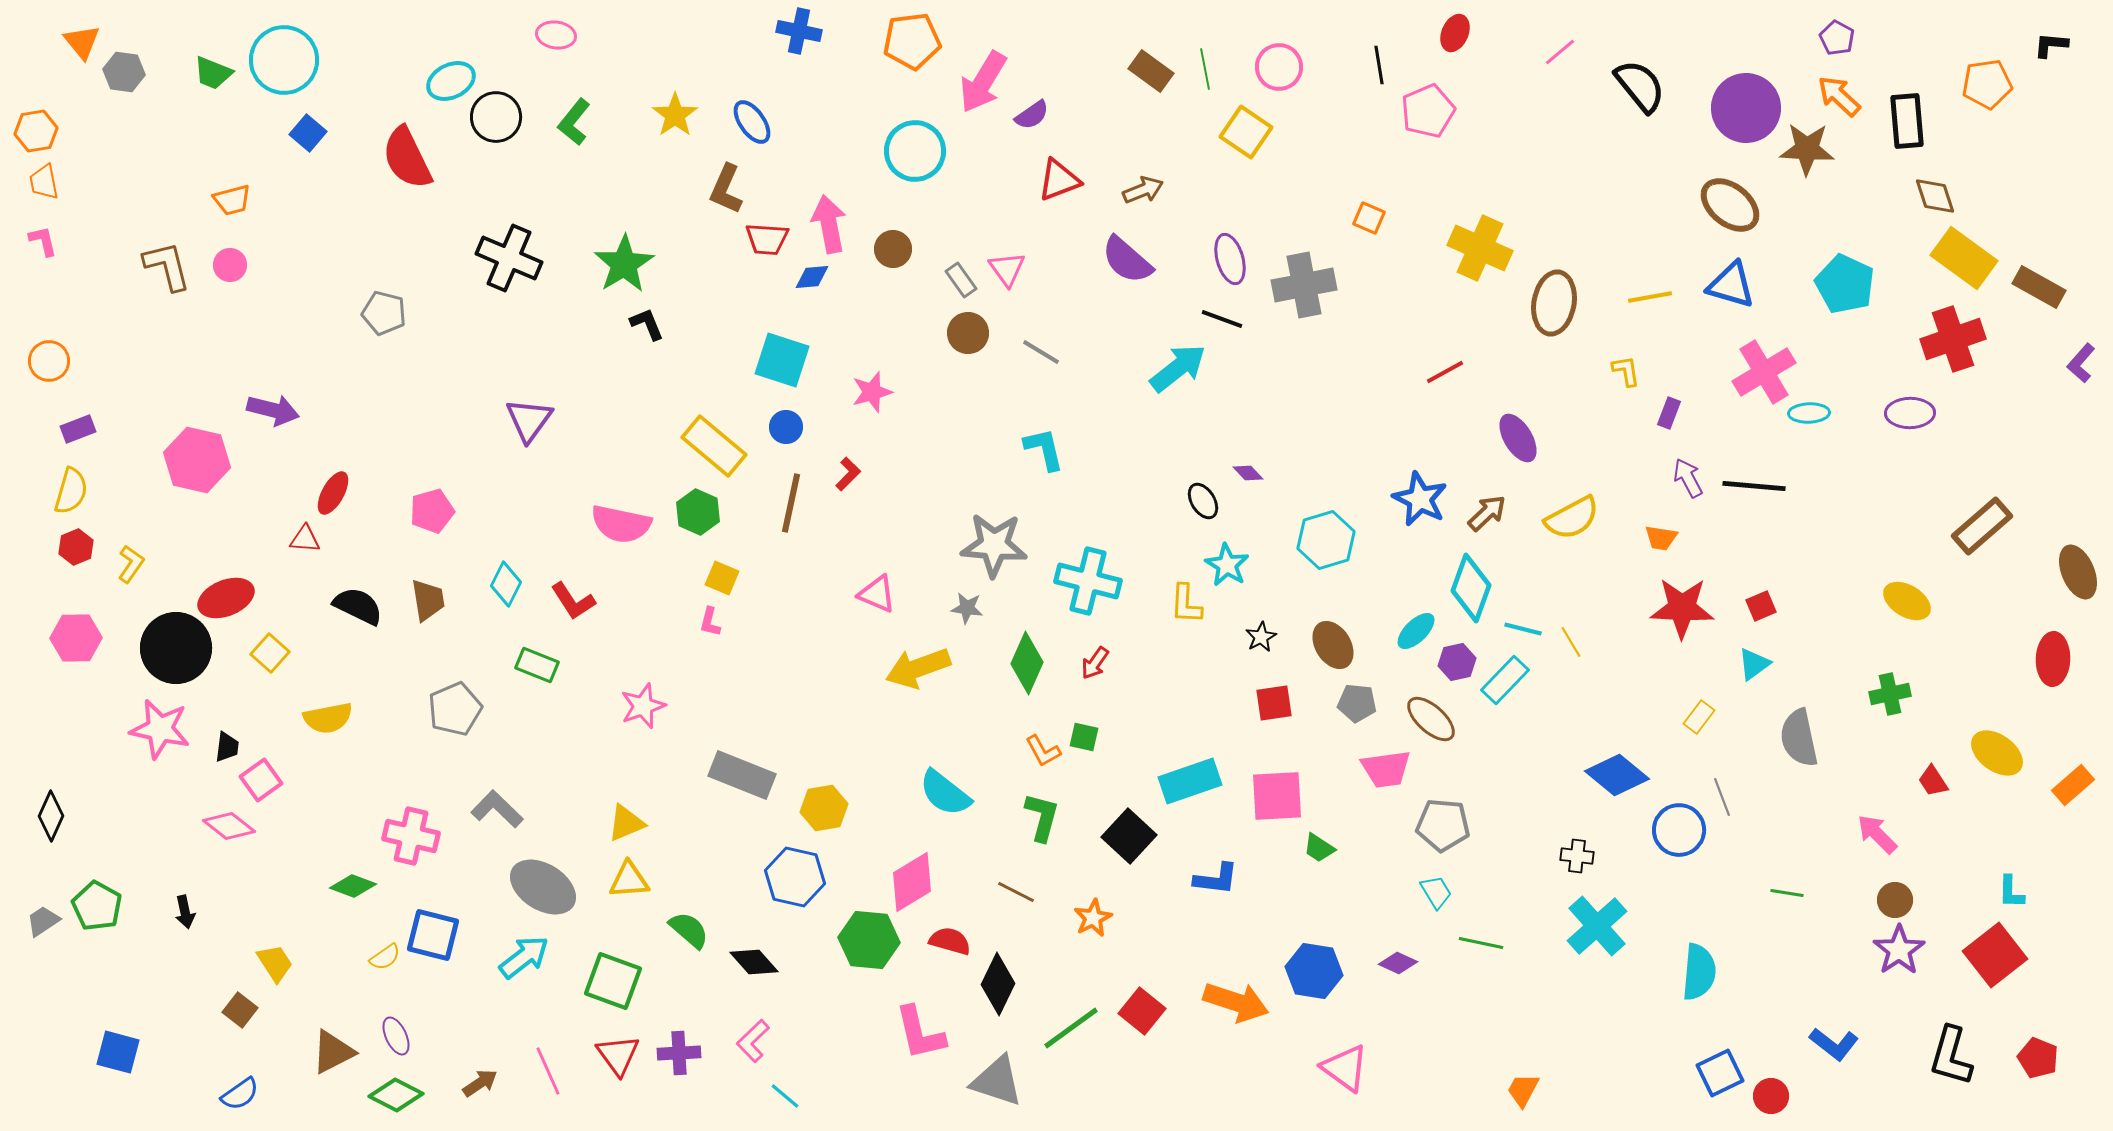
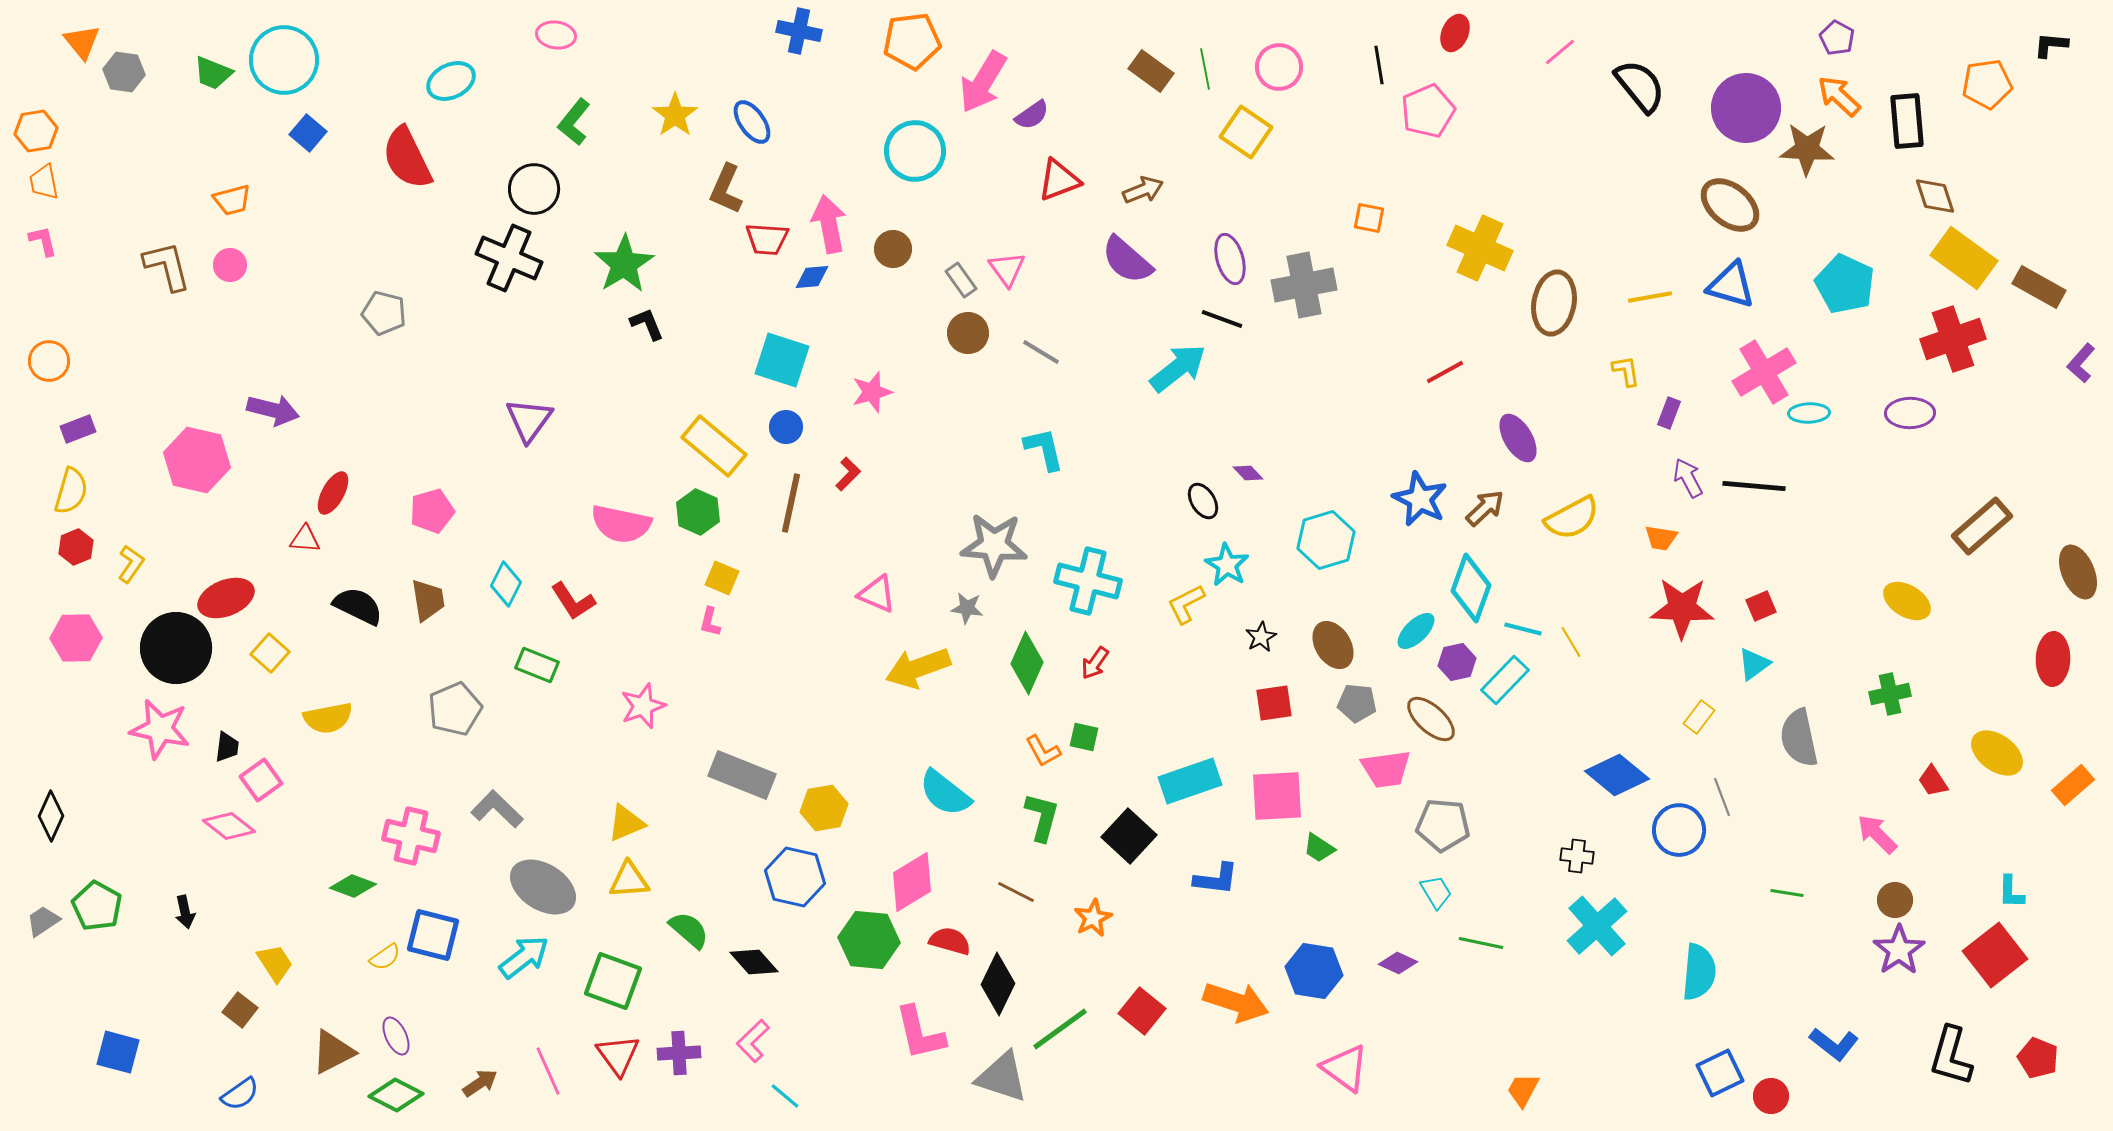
black circle at (496, 117): moved 38 px right, 72 px down
orange square at (1369, 218): rotated 12 degrees counterclockwise
brown arrow at (1487, 513): moved 2 px left, 5 px up
yellow L-shape at (1186, 604): rotated 60 degrees clockwise
green line at (1071, 1028): moved 11 px left, 1 px down
gray triangle at (997, 1081): moved 5 px right, 4 px up
